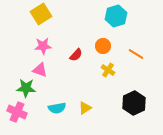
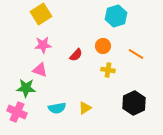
pink star: moved 1 px up
yellow cross: rotated 24 degrees counterclockwise
